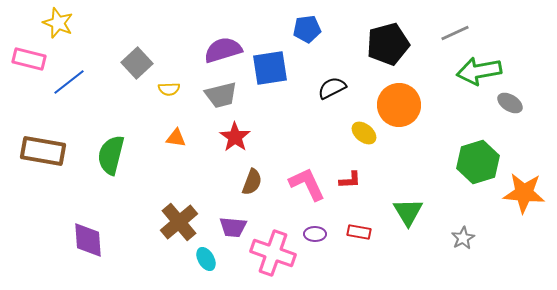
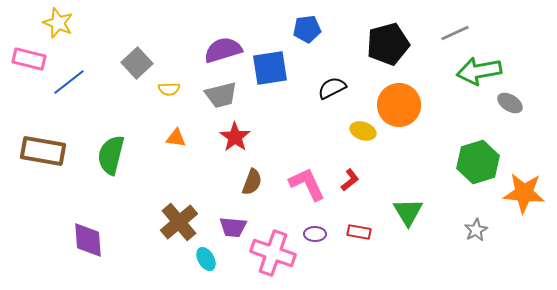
yellow ellipse: moved 1 px left, 2 px up; rotated 20 degrees counterclockwise
red L-shape: rotated 35 degrees counterclockwise
gray star: moved 13 px right, 8 px up
